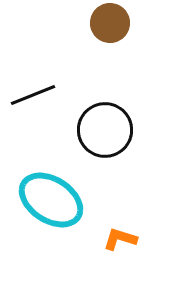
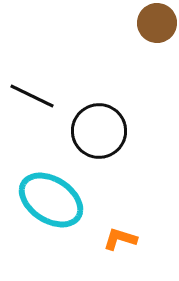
brown circle: moved 47 px right
black line: moved 1 px left, 1 px down; rotated 48 degrees clockwise
black circle: moved 6 px left, 1 px down
